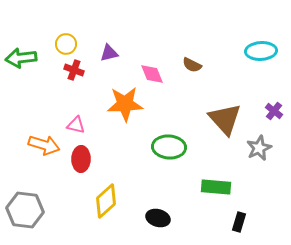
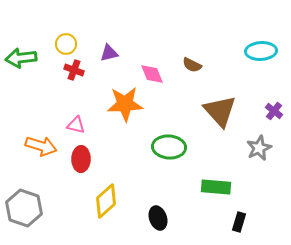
brown triangle: moved 5 px left, 8 px up
orange arrow: moved 3 px left, 1 px down
gray hexagon: moved 1 px left, 2 px up; rotated 12 degrees clockwise
black ellipse: rotated 55 degrees clockwise
